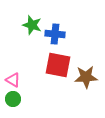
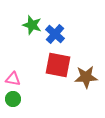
blue cross: rotated 36 degrees clockwise
pink triangle: moved 1 px up; rotated 21 degrees counterclockwise
